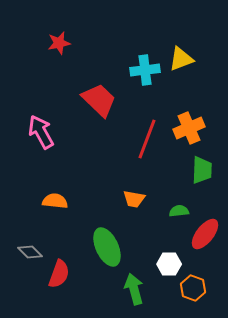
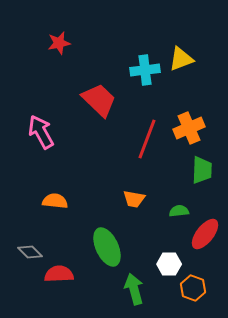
red semicircle: rotated 112 degrees counterclockwise
